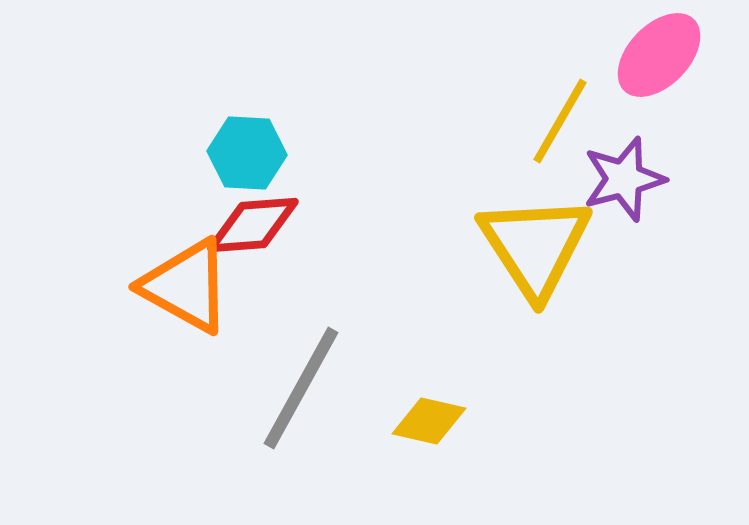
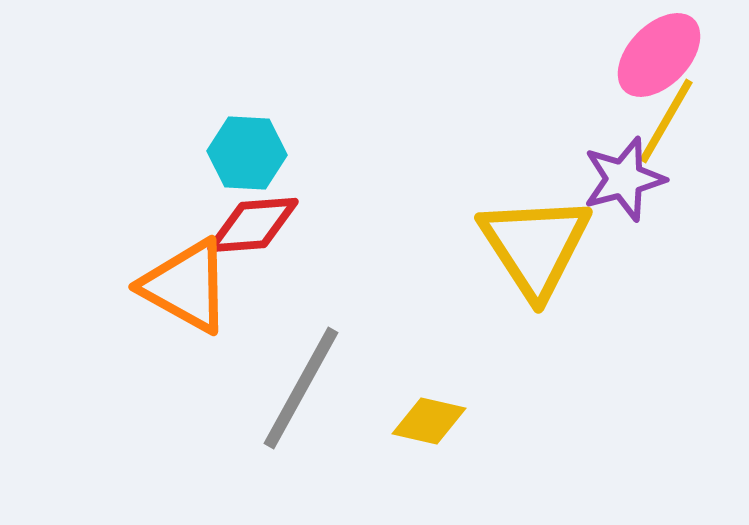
yellow line: moved 106 px right
